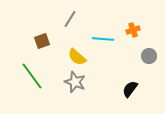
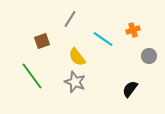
cyan line: rotated 30 degrees clockwise
yellow semicircle: rotated 12 degrees clockwise
